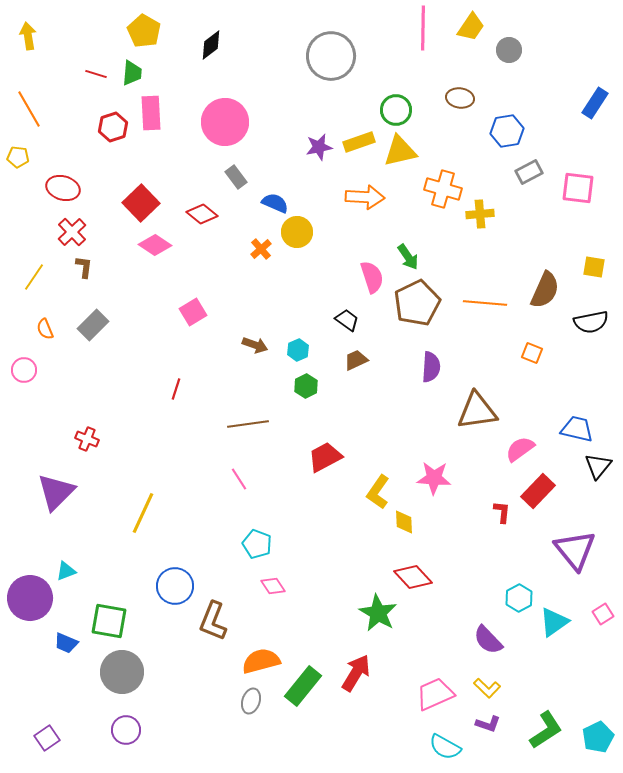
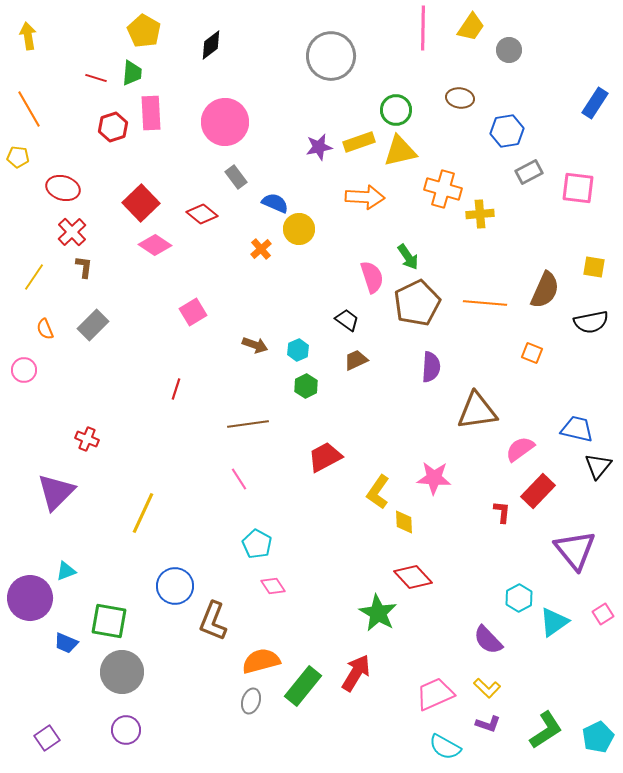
red line at (96, 74): moved 4 px down
yellow circle at (297, 232): moved 2 px right, 3 px up
cyan pentagon at (257, 544): rotated 8 degrees clockwise
